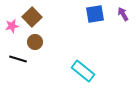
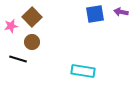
purple arrow: moved 2 px left, 2 px up; rotated 48 degrees counterclockwise
pink star: moved 1 px left
brown circle: moved 3 px left
cyan rectangle: rotated 30 degrees counterclockwise
